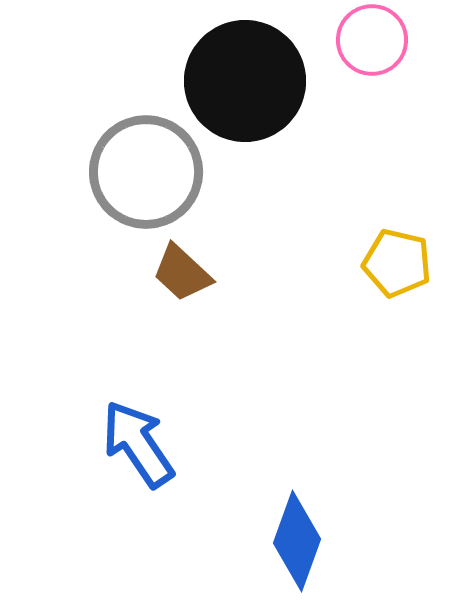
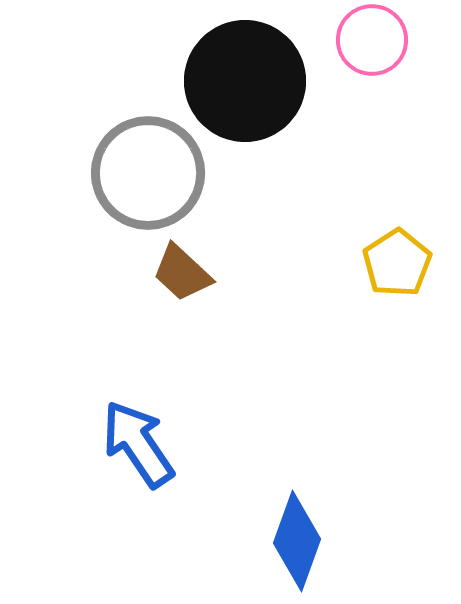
gray circle: moved 2 px right, 1 px down
yellow pentagon: rotated 26 degrees clockwise
